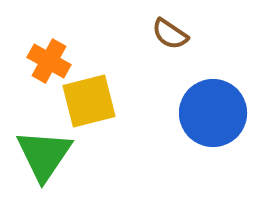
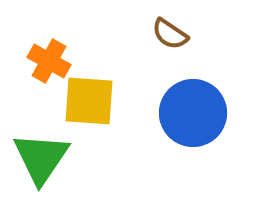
yellow square: rotated 18 degrees clockwise
blue circle: moved 20 px left
green triangle: moved 3 px left, 3 px down
